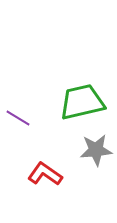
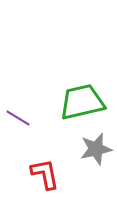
gray star: moved 1 px up; rotated 8 degrees counterclockwise
red L-shape: rotated 44 degrees clockwise
